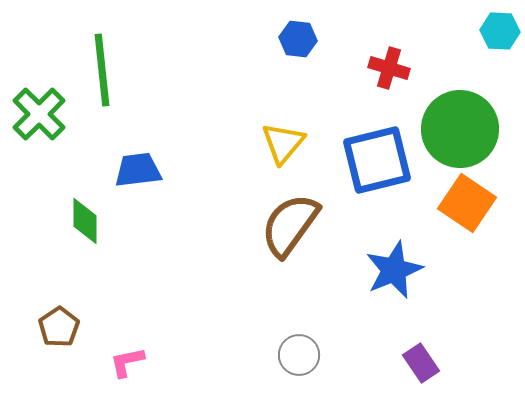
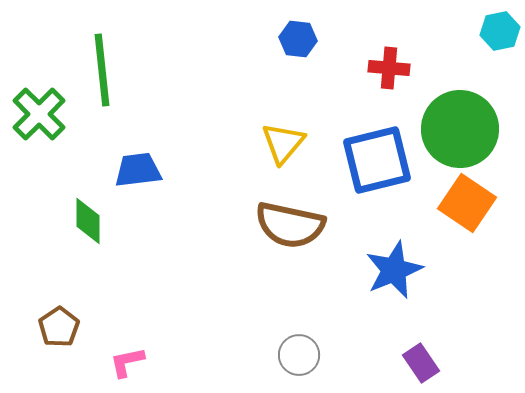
cyan hexagon: rotated 15 degrees counterclockwise
red cross: rotated 12 degrees counterclockwise
green diamond: moved 3 px right
brown semicircle: rotated 114 degrees counterclockwise
